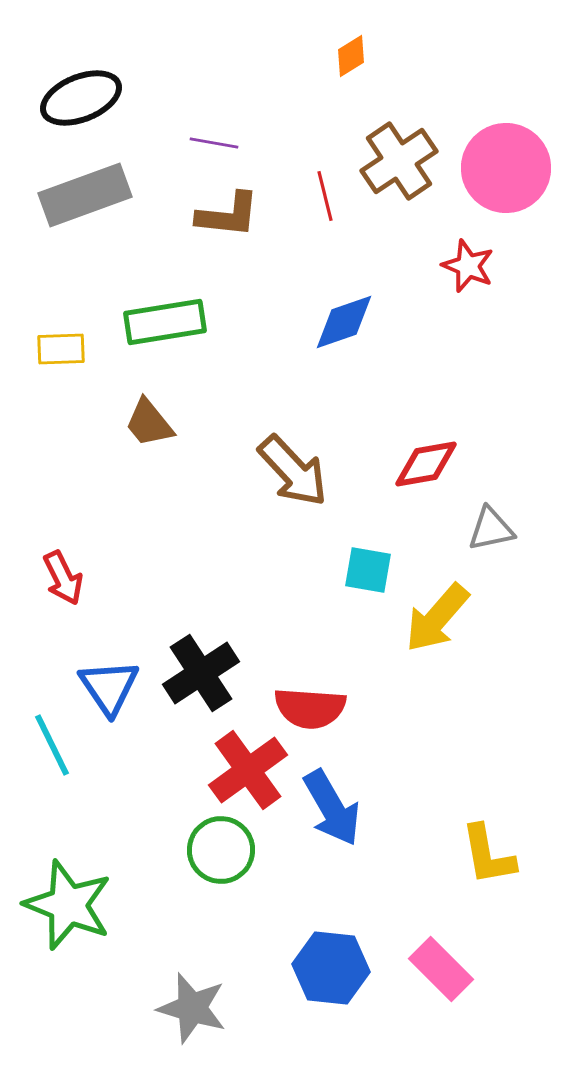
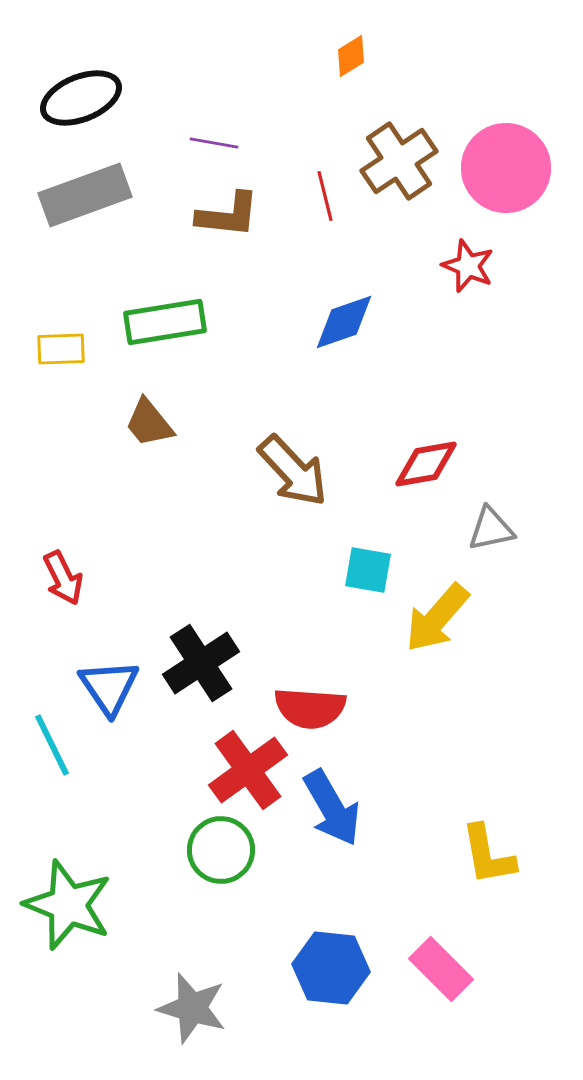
black cross: moved 10 px up
